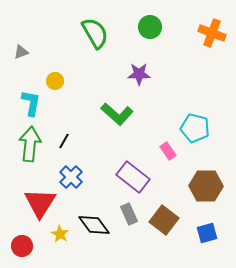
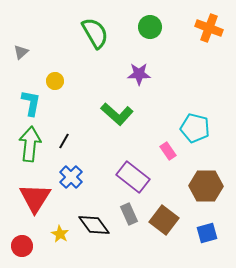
orange cross: moved 3 px left, 5 px up
gray triangle: rotated 21 degrees counterclockwise
red triangle: moved 5 px left, 5 px up
